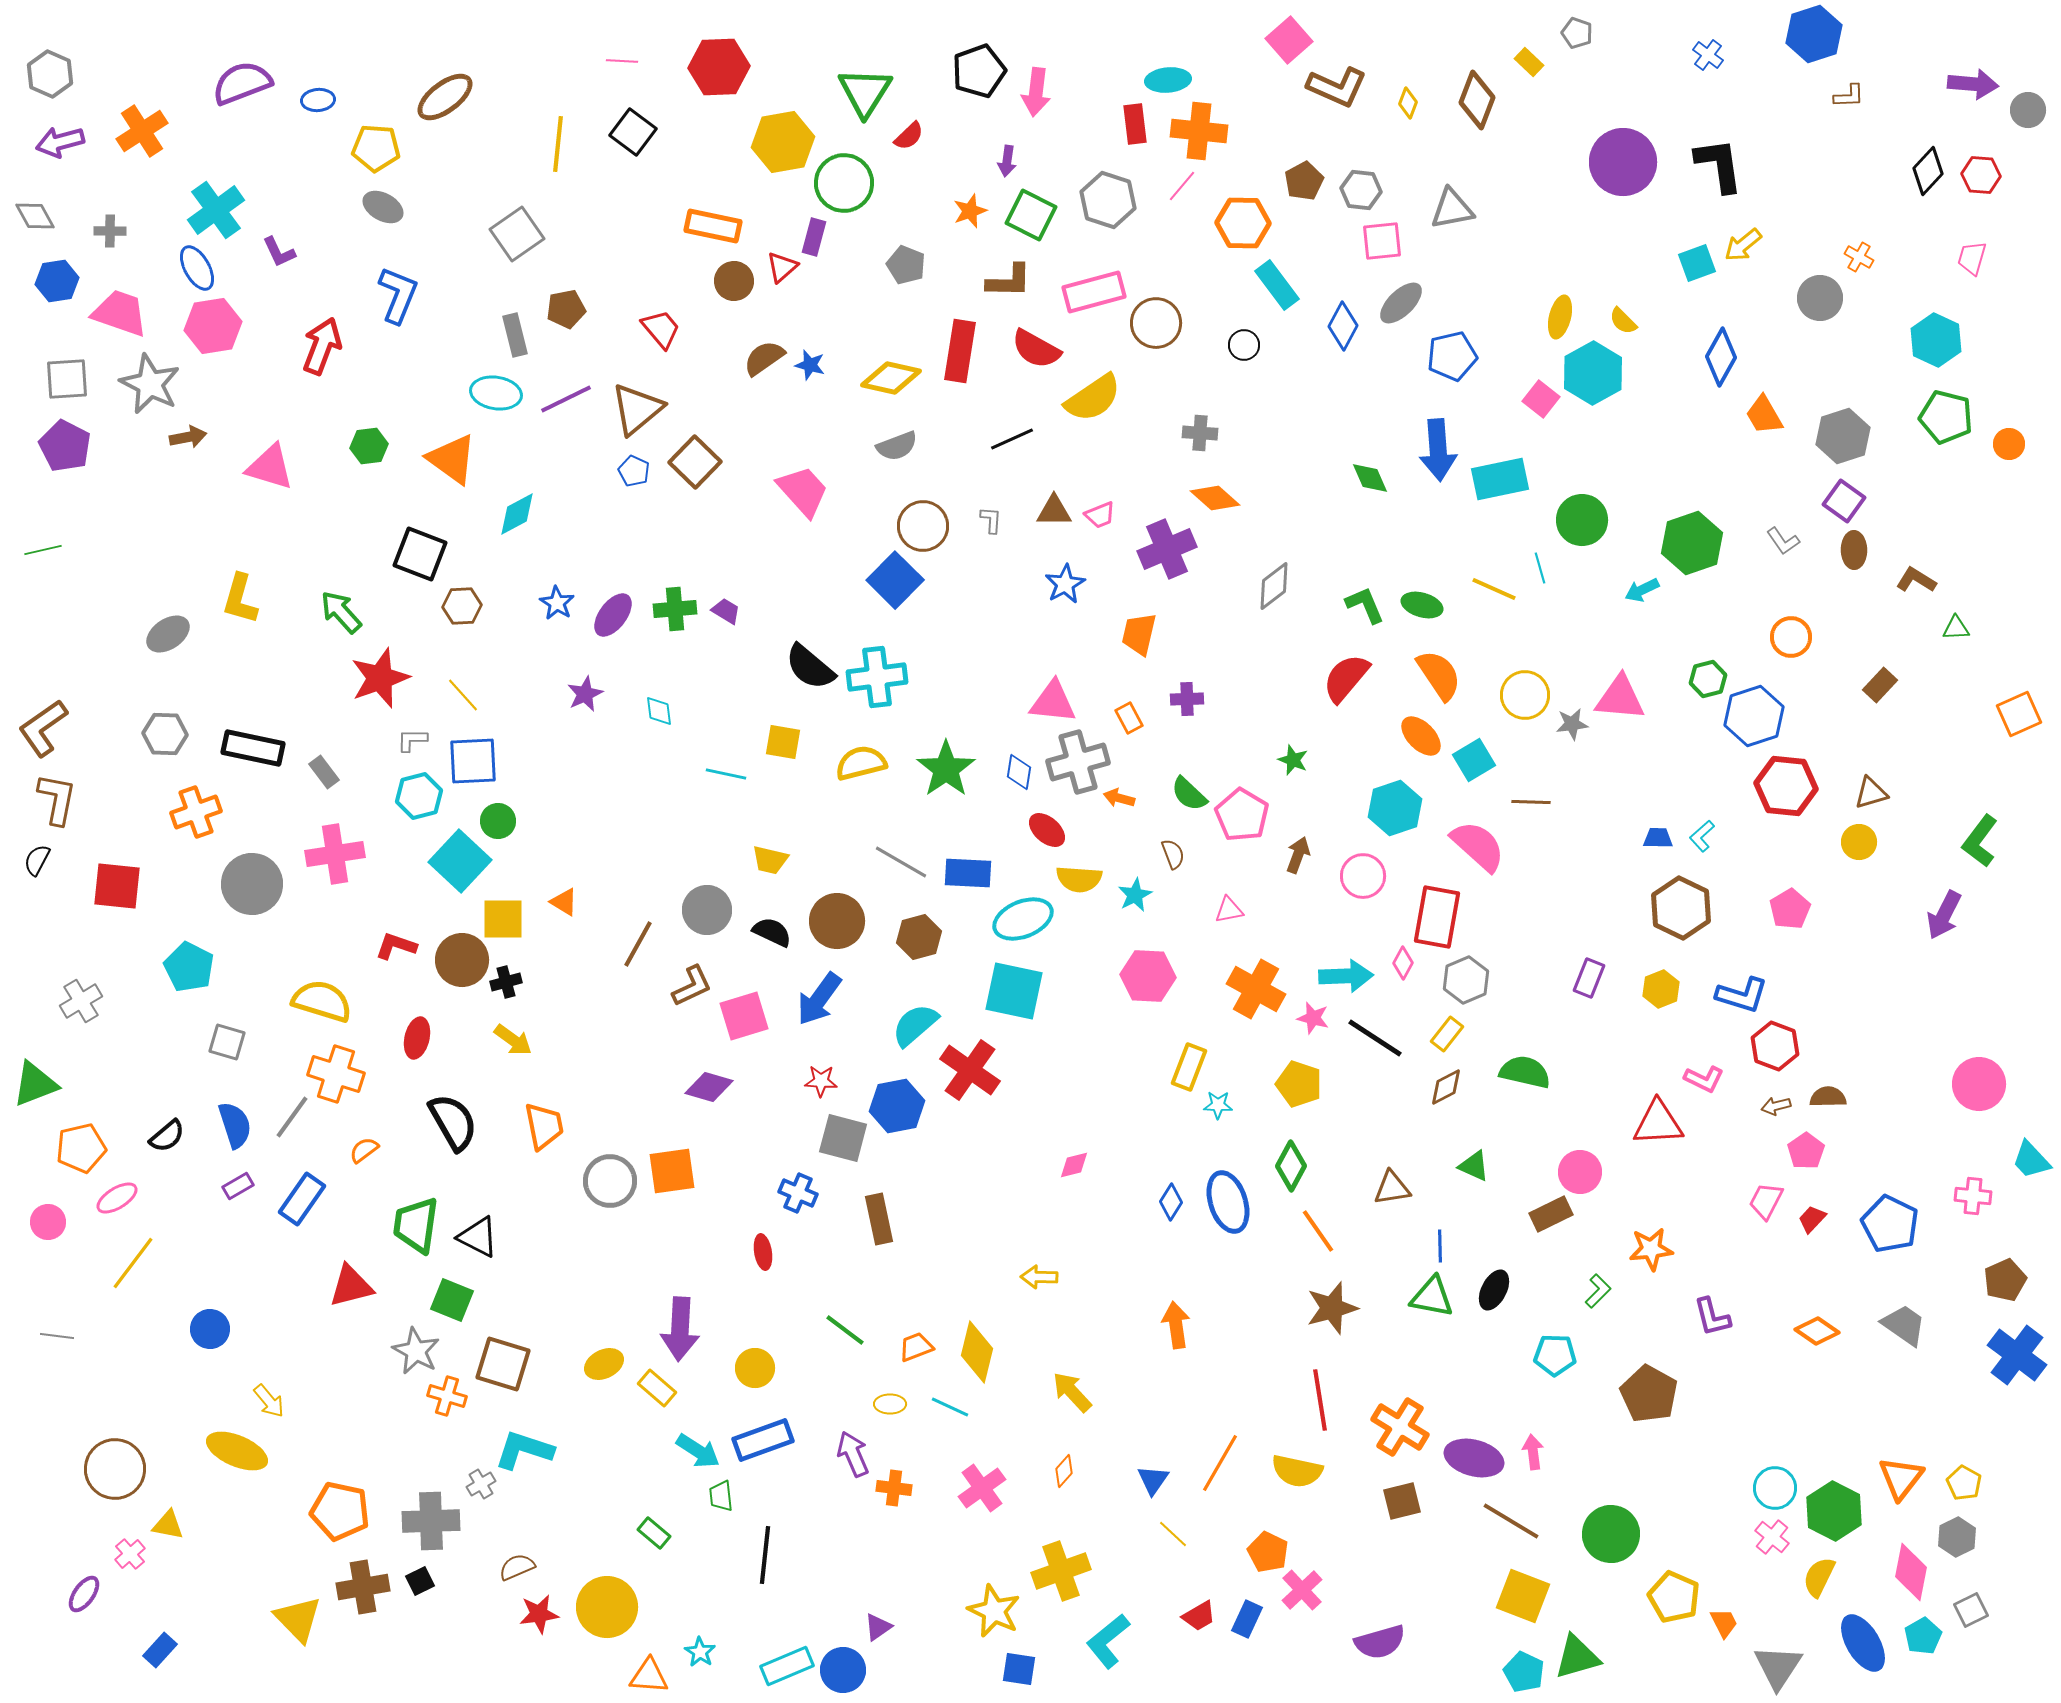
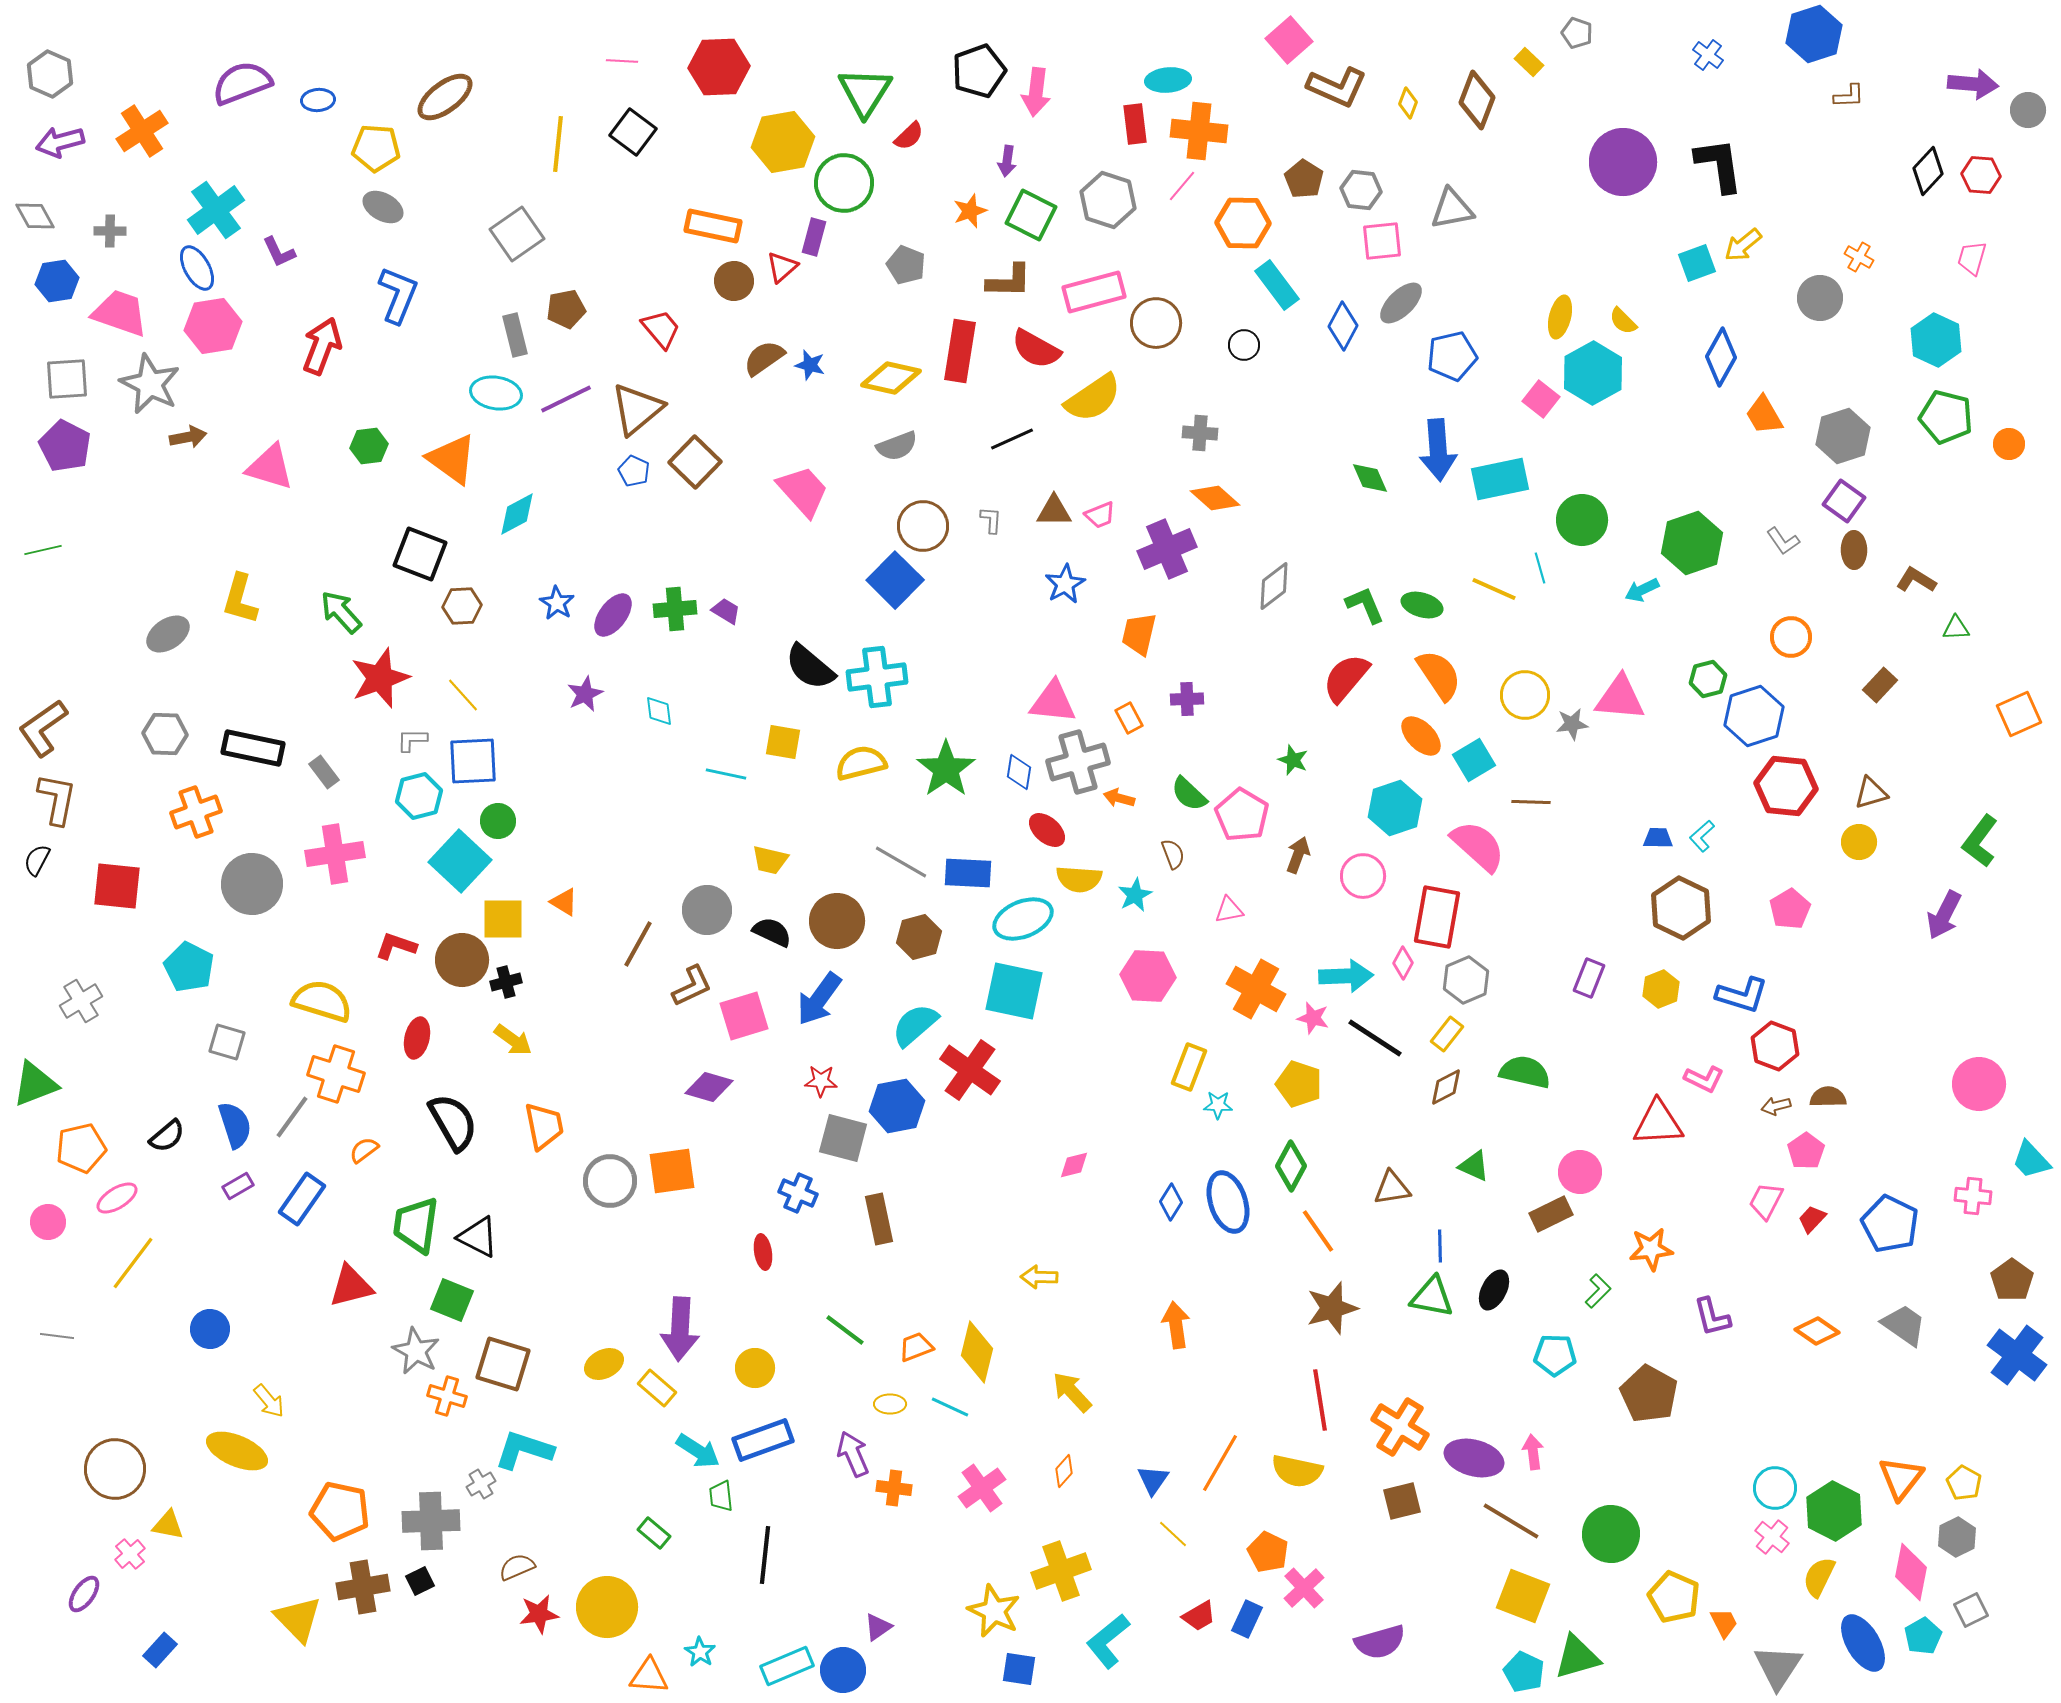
brown pentagon at (1304, 181): moved 2 px up; rotated 12 degrees counterclockwise
brown pentagon at (2005, 1280): moved 7 px right; rotated 12 degrees counterclockwise
pink cross at (1302, 1590): moved 2 px right, 2 px up
